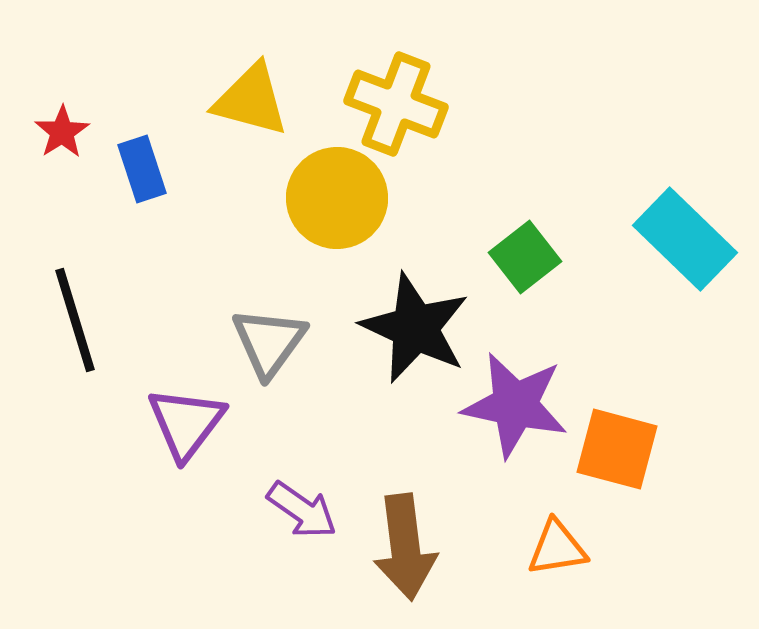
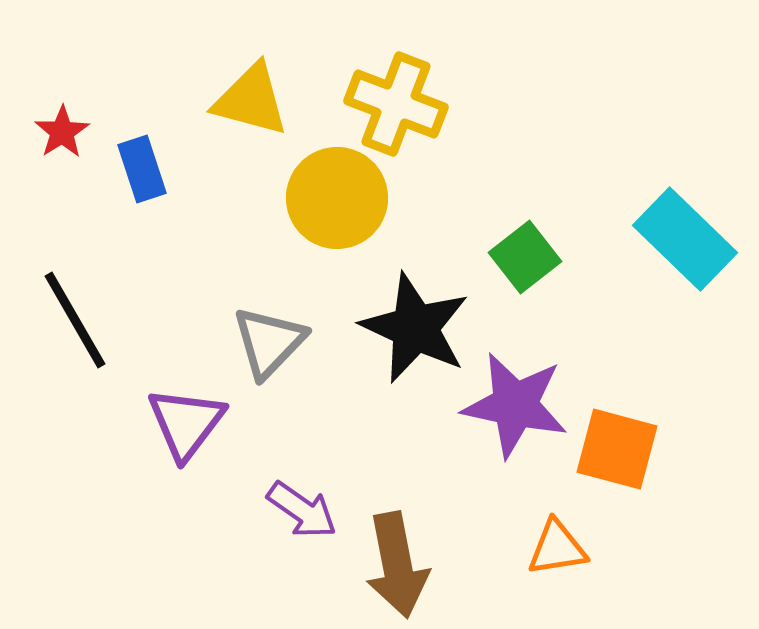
black line: rotated 13 degrees counterclockwise
gray triangle: rotated 8 degrees clockwise
brown arrow: moved 8 px left, 18 px down; rotated 4 degrees counterclockwise
